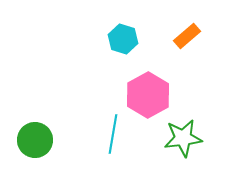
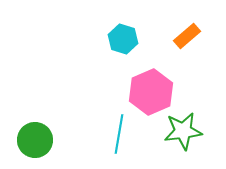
pink hexagon: moved 3 px right, 3 px up; rotated 6 degrees clockwise
cyan line: moved 6 px right
green star: moved 7 px up
